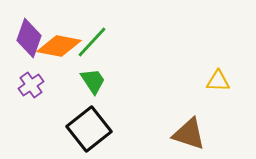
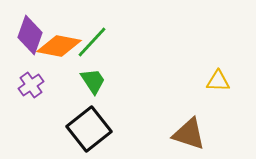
purple diamond: moved 1 px right, 3 px up
